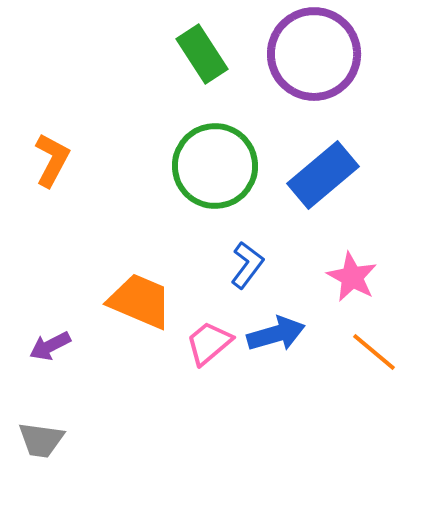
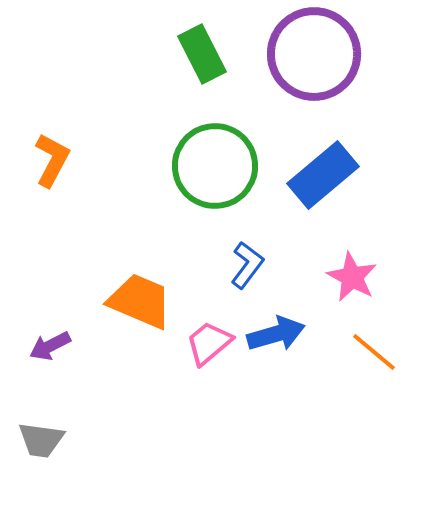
green rectangle: rotated 6 degrees clockwise
